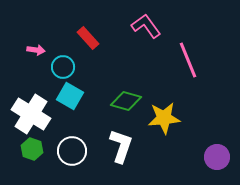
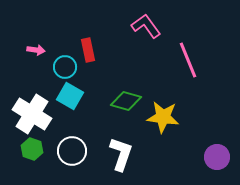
red rectangle: moved 12 px down; rotated 30 degrees clockwise
cyan circle: moved 2 px right
white cross: moved 1 px right
yellow star: moved 1 px left, 1 px up; rotated 12 degrees clockwise
white L-shape: moved 8 px down
